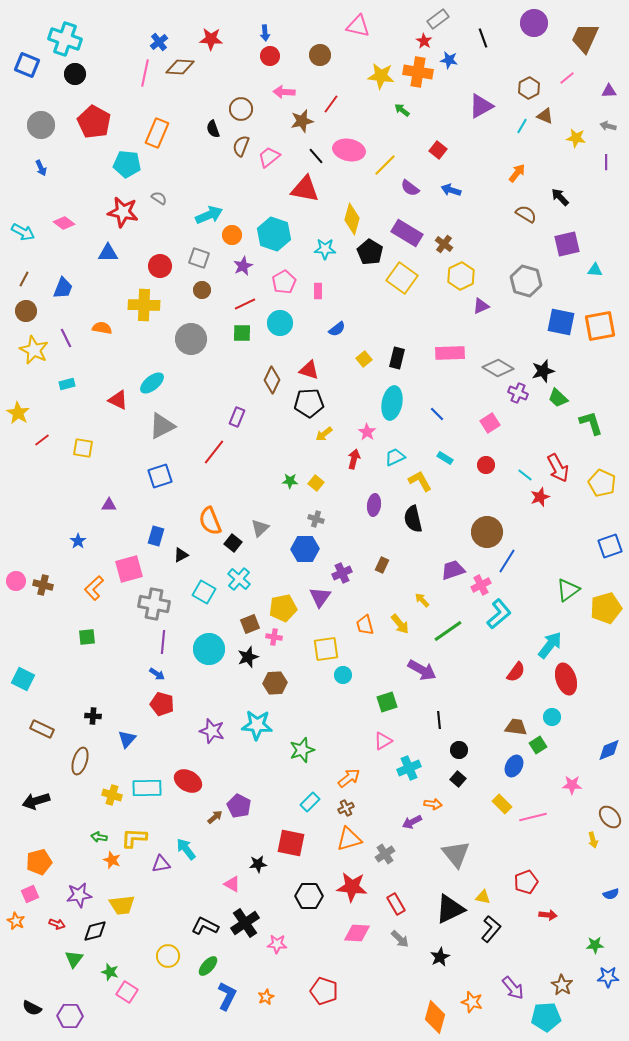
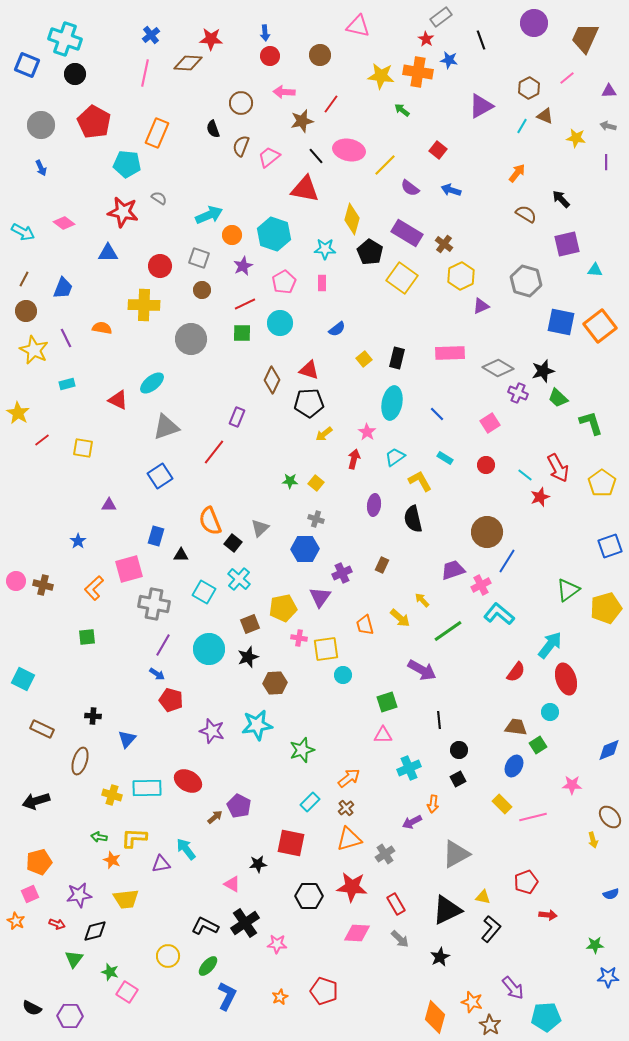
gray rectangle at (438, 19): moved 3 px right, 2 px up
black line at (483, 38): moved 2 px left, 2 px down
red star at (424, 41): moved 2 px right, 2 px up
blue cross at (159, 42): moved 8 px left, 7 px up
brown diamond at (180, 67): moved 8 px right, 4 px up
brown circle at (241, 109): moved 6 px up
black arrow at (560, 197): moved 1 px right, 2 px down
pink rectangle at (318, 291): moved 4 px right, 8 px up
orange square at (600, 326): rotated 28 degrees counterclockwise
gray triangle at (162, 426): moved 4 px right, 1 px down; rotated 8 degrees clockwise
cyan trapezoid at (395, 457): rotated 10 degrees counterclockwise
blue square at (160, 476): rotated 15 degrees counterclockwise
yellow pentagon at (602, 483): rotated 12 degrees clockwise
black triangle at (181, 555): rotated 28 degrees clockwise
cyan L-shape at (499, 614): rotated 100 degrees counterclockwise
yellow arrow at (400, 624): moved 6 px up; rotated 10 degrees counterclockwise
pink cross at (274, 637): moved 25 px right, 1 px down
purple line at (163, 642): moved 3 px down; rotated 25 degrees clockwise
red pentagon at (162, 704): moved 9 px right, 4 px up
cyan circle at (552, 717): moved 2 px left, 5 px up
cyan star at (257, 725): rotated 12 degrees counterclockwise
pink triangle at (383, 741): moved 6 px up; rotated 30 degrees clockwise
black square at (458, 779): rotated 21 degrees clockwise
orange arrow at (433, 804): rotated 90 degrees clockwise
brown cross at (346, 808): rotated 14 degrees counterclockwise
gray triangle at (456, 854): rotated 40 degrees clockwise
yellow trapezoid at (122, 905): moved 4 px right, 6 px up
black triangle at (450, 909): moved 3 px left, 1 px down
brown star at (562, 985): moved 72 px left, 40 px down
orange star at (266, 997): moved 14 px right
